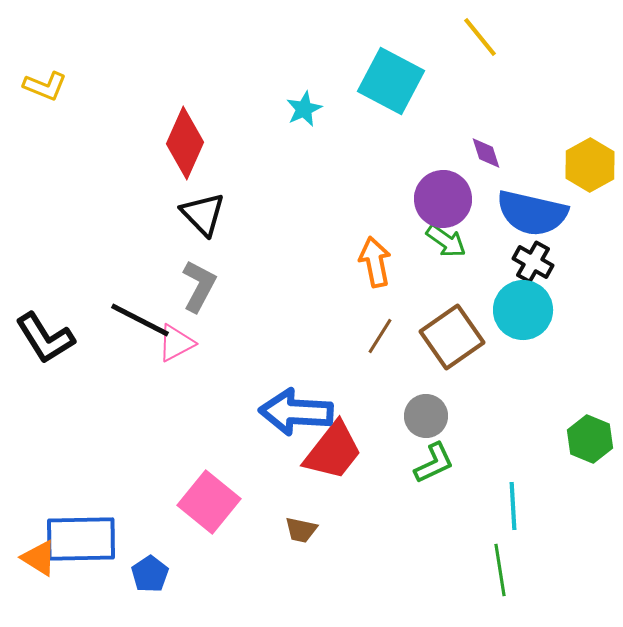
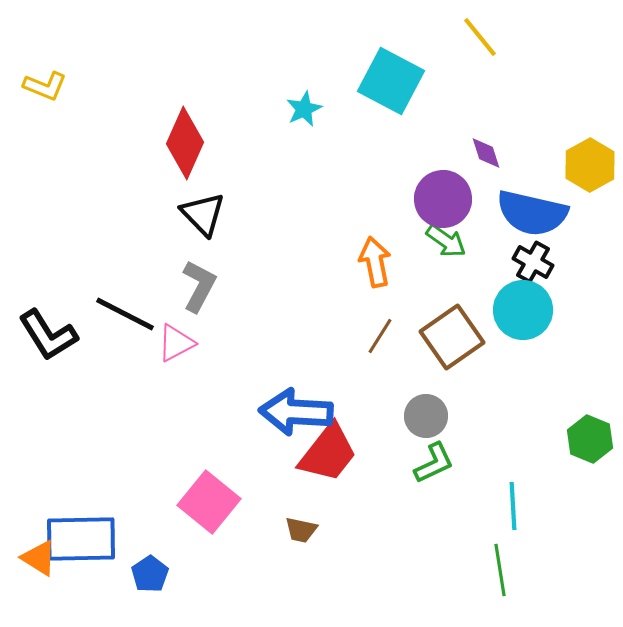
black line: moved 15 px left, 6 px up
black L-shape: moved 3 px right, 3 px up
red trapezoid: moved 5 px left, 2 px down
